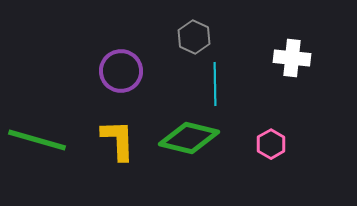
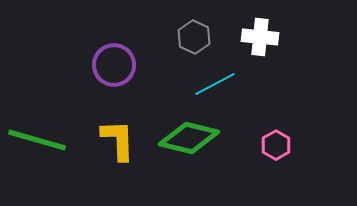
white cross: moved 32 px left, 21 px up
purple circle: moved 7 px left, 6 px up
cyan line: rotated 63 degrees clockwise
pink hexagon: moved 5 px right, 1 px down
